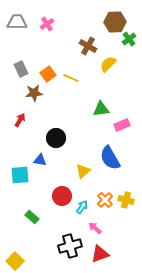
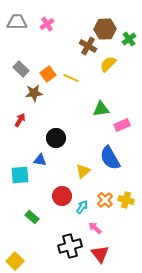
brown hexagon: moved 10 px left, 7 px down
gray rectangle: rotated 21 degrees counterclockwise
red triangle: rotated 48 degrees counterclockwise
